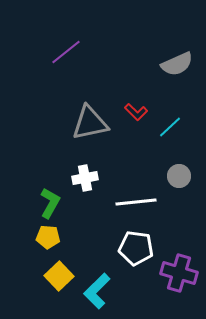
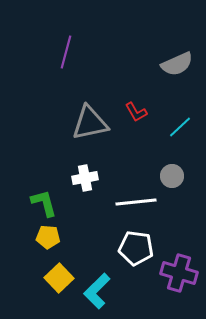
purple line: rotated 36 degrees counterclockwise
red L-shape: rotated 15 degrees clockwise
cyan line: moved 10 px right
gray circle: moved 7 px left
green L-shape: moved 6 px left; rotated 44 degrees counterclockwise
yellow square: moved 2 px down
